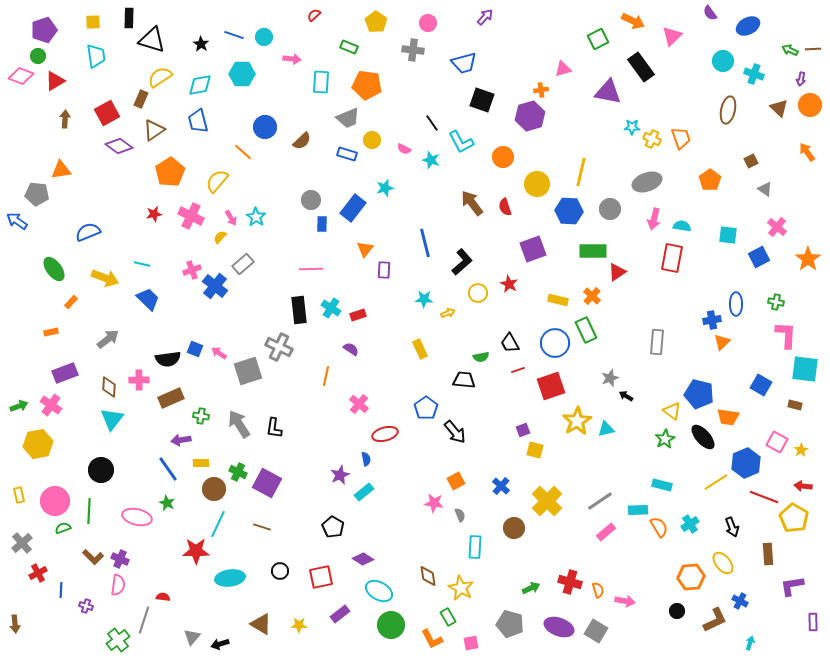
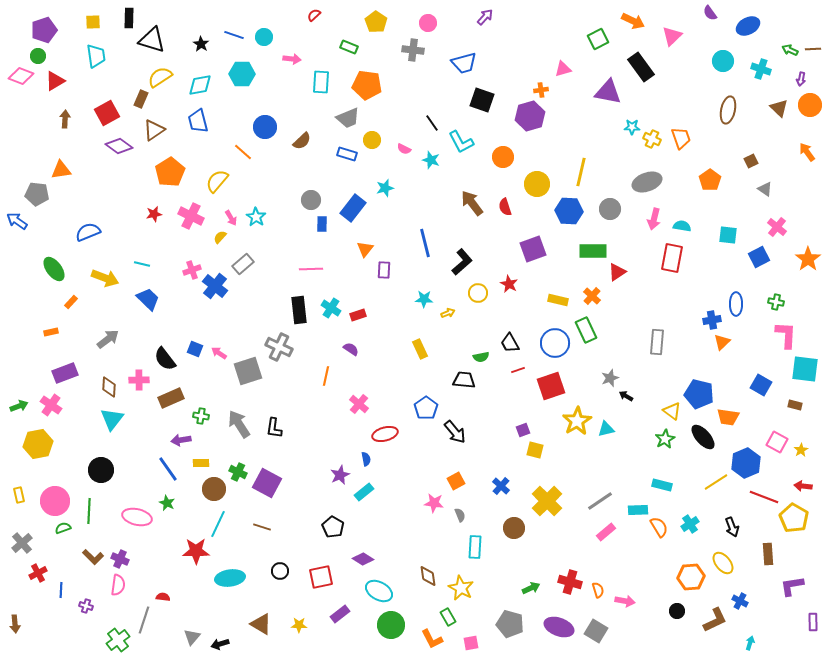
cyan cross at (754, 74): moved 7 px right, 5 px up
black semicircle at (168, 359): moved 3 px left; rotated 60 degrees clockwise
